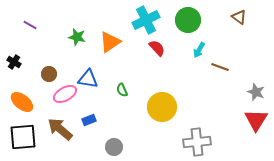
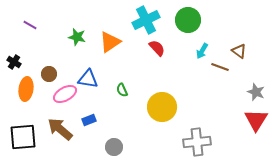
brown triangle: moved 34 px down
cyan arrow: moved 3 px right, 1 px down
orange ellipse: moved 4 px right, 13 px up; rotated 60 degrees clockwise
